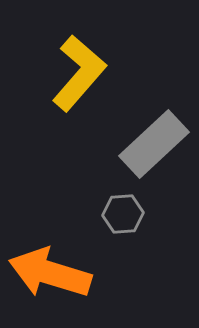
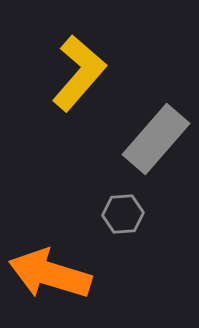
gray rectangle: moved 2 px right, 5 px up; rotated 6 degrees counterclockwise
orange arrow: moved 1 px down
